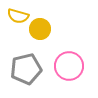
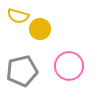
gray pentagon: moved 4 px left, 2 px down
